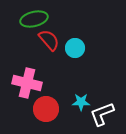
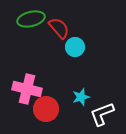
green ellipse: moved 3 px left
red semicircle: moved 10 px right, 12 px up
cyan circle: moved 1 px up
pink cross: moved 6 px down
cyan star: moved 5 px up; rotated 18 degrees counterclockwise
